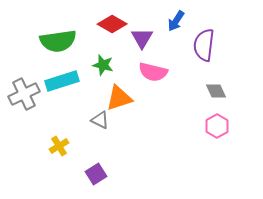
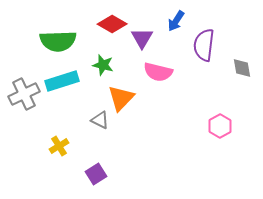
green semicircle: rotated 6 degrees clockwise
pink semicircle: moved 5 px right
gray diamond: moved 26 px right, 23 px up; rotated 15 degrees clockwise
orange triangle: moved 2 px right; rotated 28 degrees counterclockwise
pink hexagon: moved 3 px right
